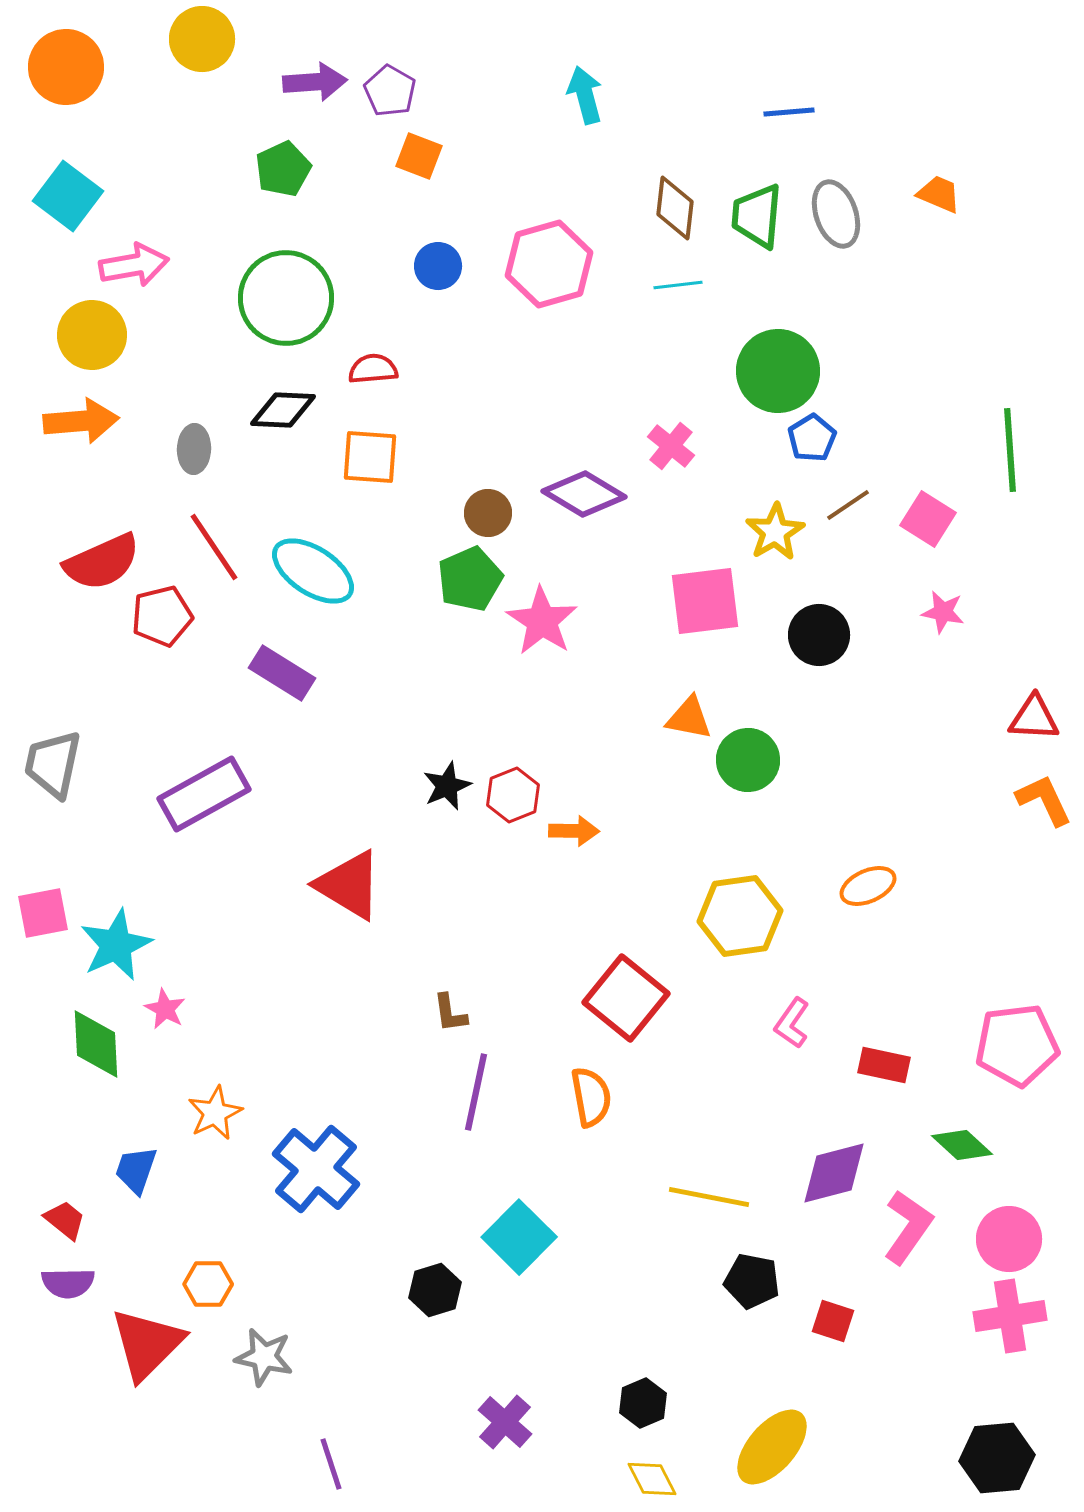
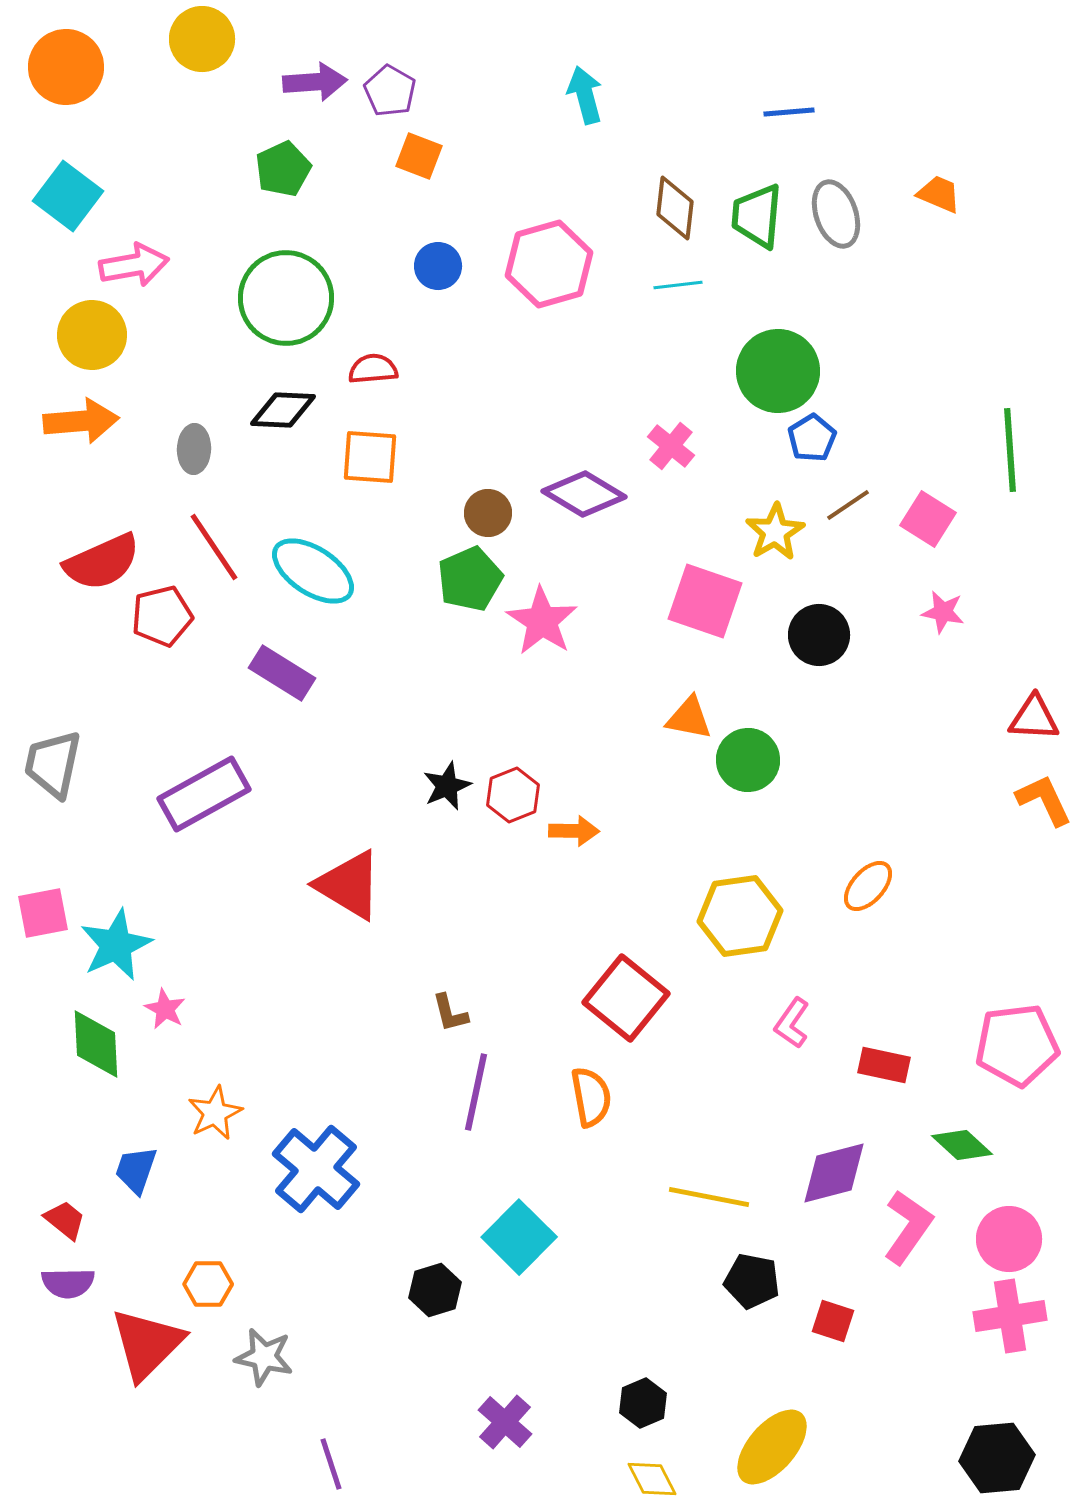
pink square at (705, 601): rotated 26 degrees clockwise
orange ellipse at (868, 886): rotated 24 degrees counterclockwise
brown L-shape at (450, 1013): rotated 6 degrees counterclockwise
